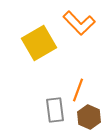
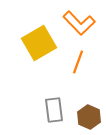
orange line: moved 28 px up
gray rectangle: moved 1 px left
